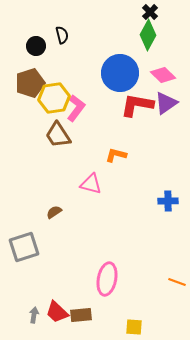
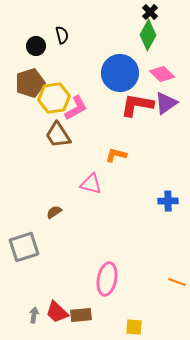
pink diamond: moved 1 px left, 1 px up
pink L-shape: rotated 24 degrees clockwise
